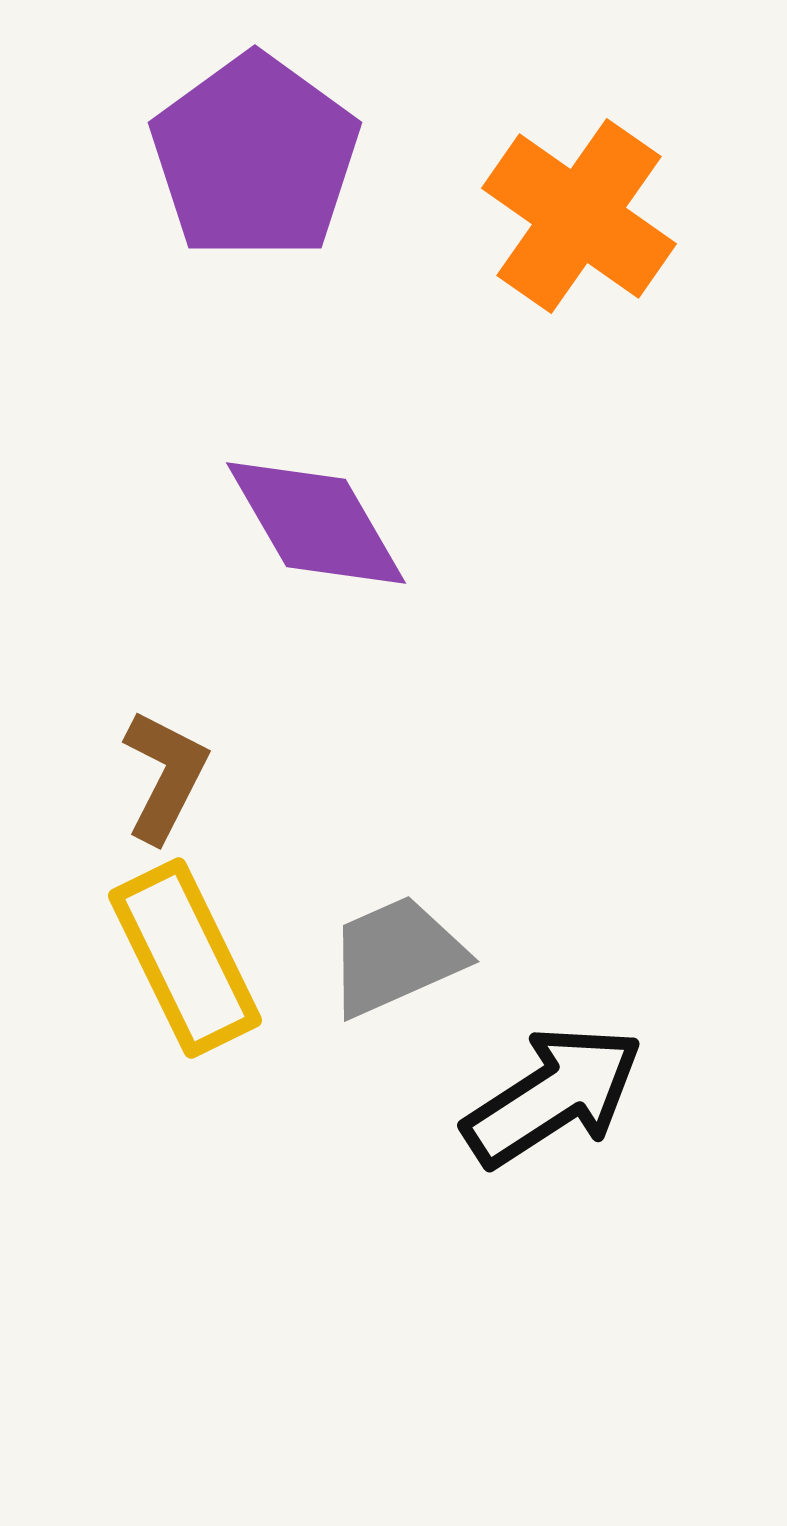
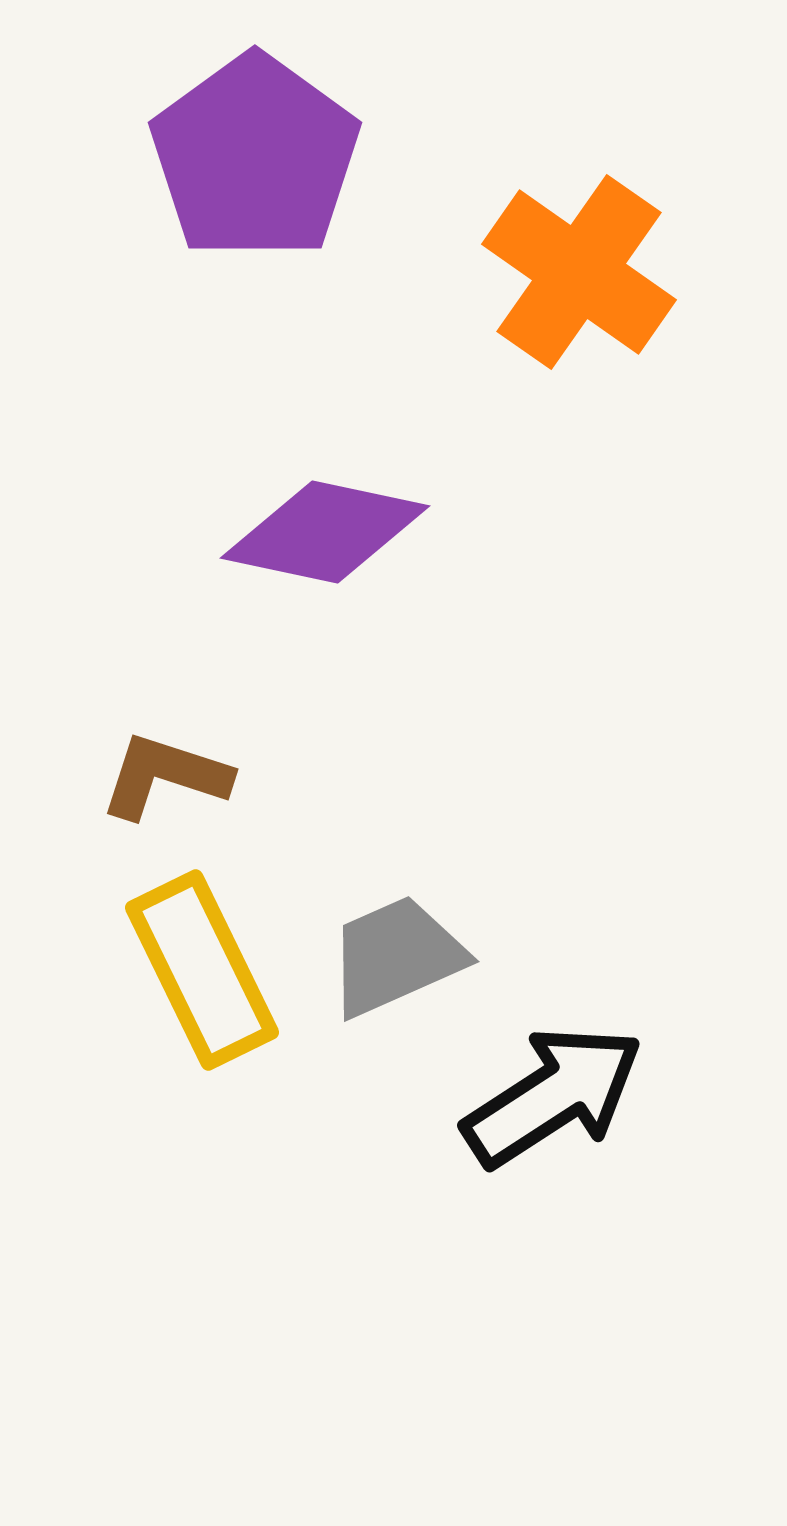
orange cross: moved 56 px down
purple diamond: moved 9 px right, 9 px down; rotated 48 degrees counterclockwise
brown L-shape: rotated 99 degrees counterclockwise
yellow rectangle: moved 17 px right, 12 px down
